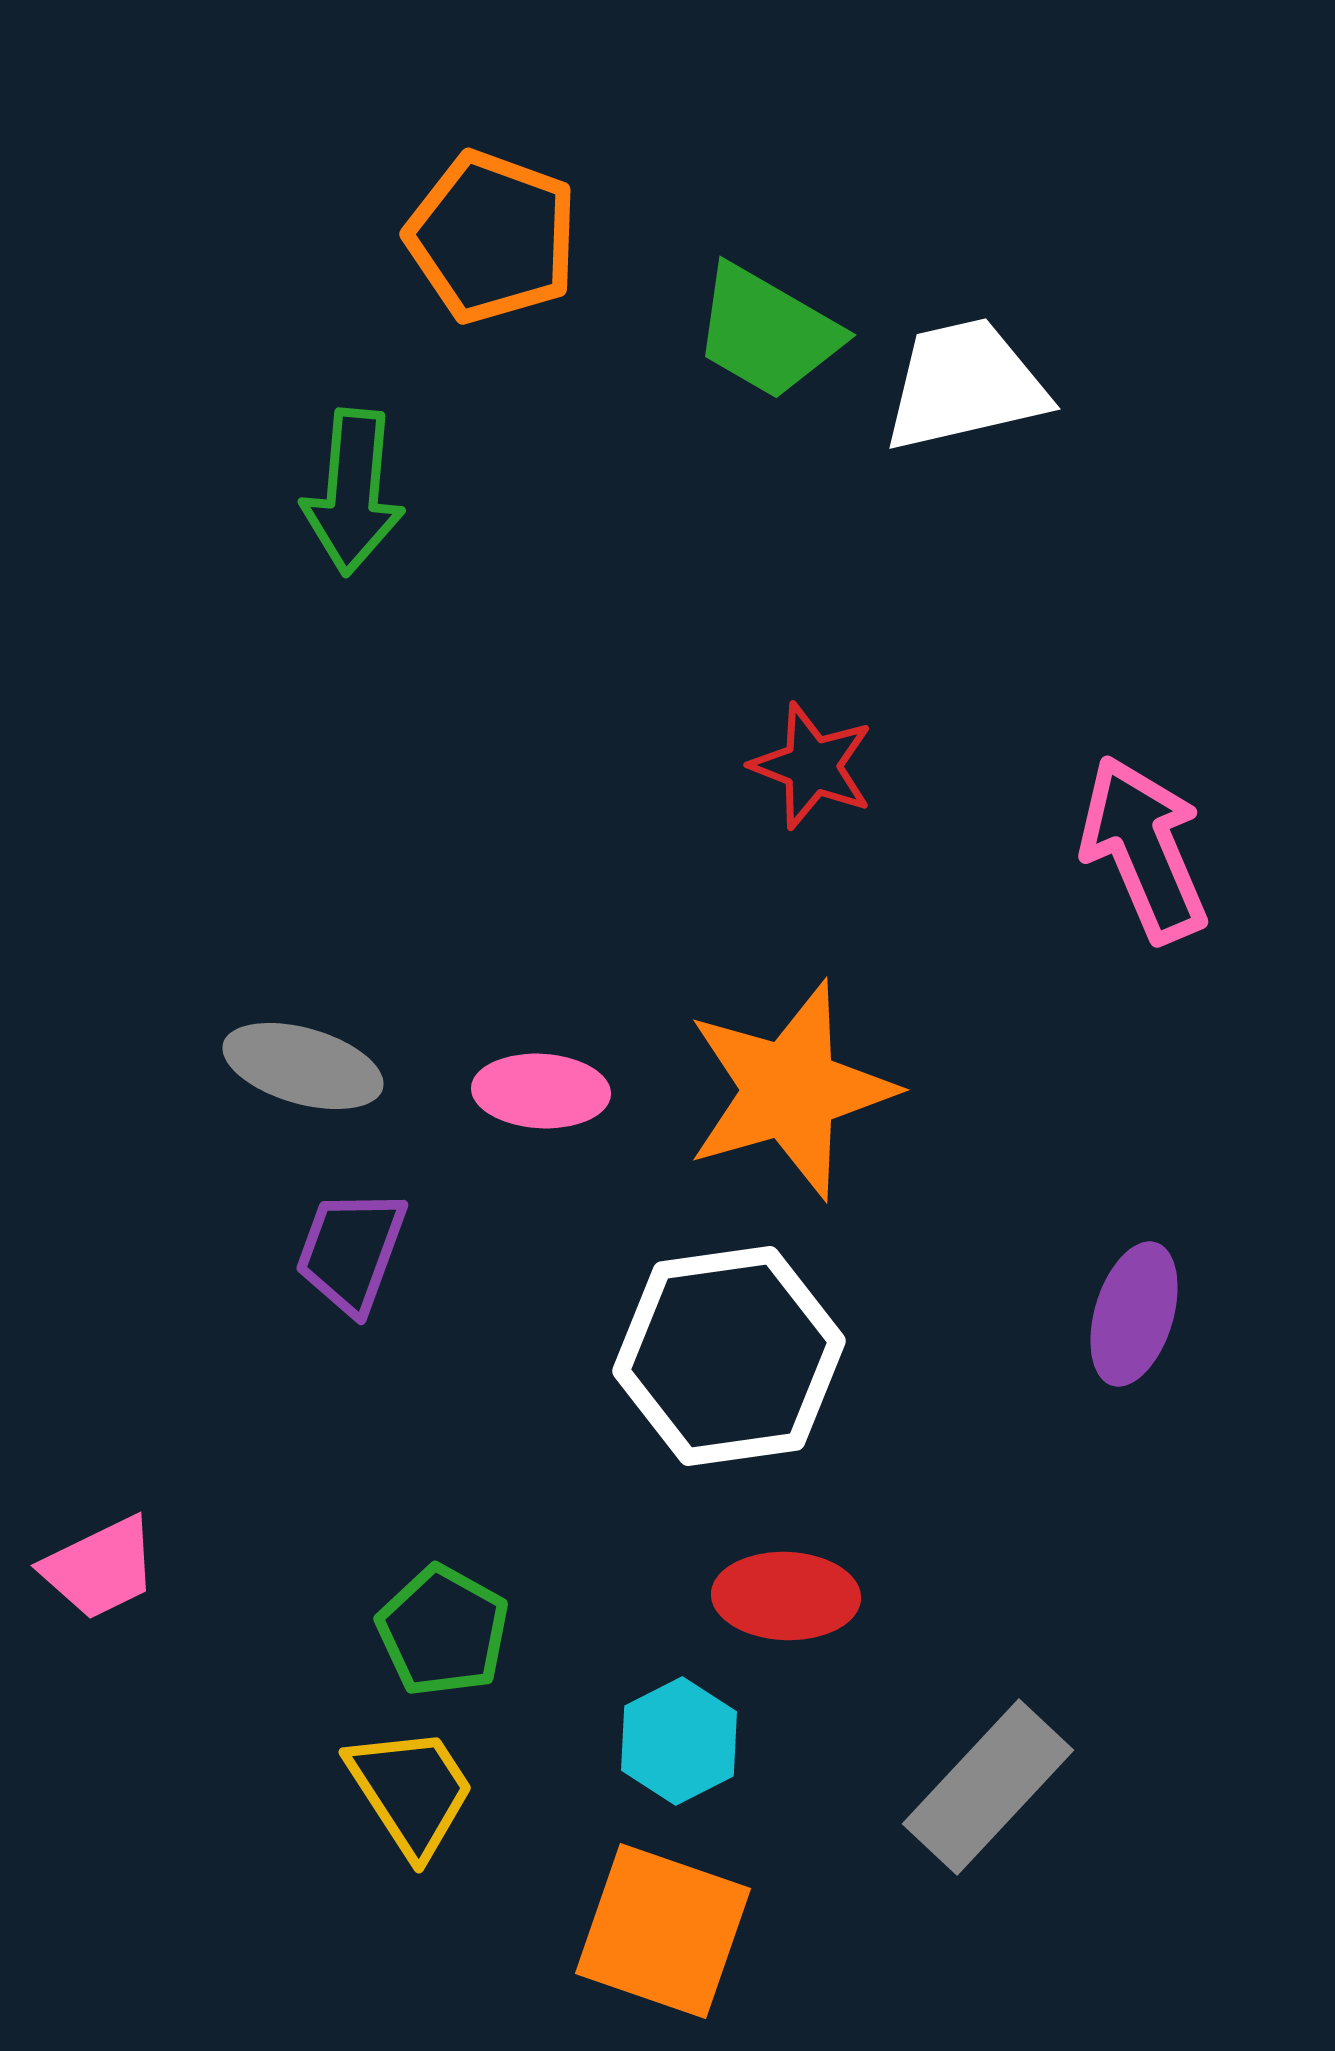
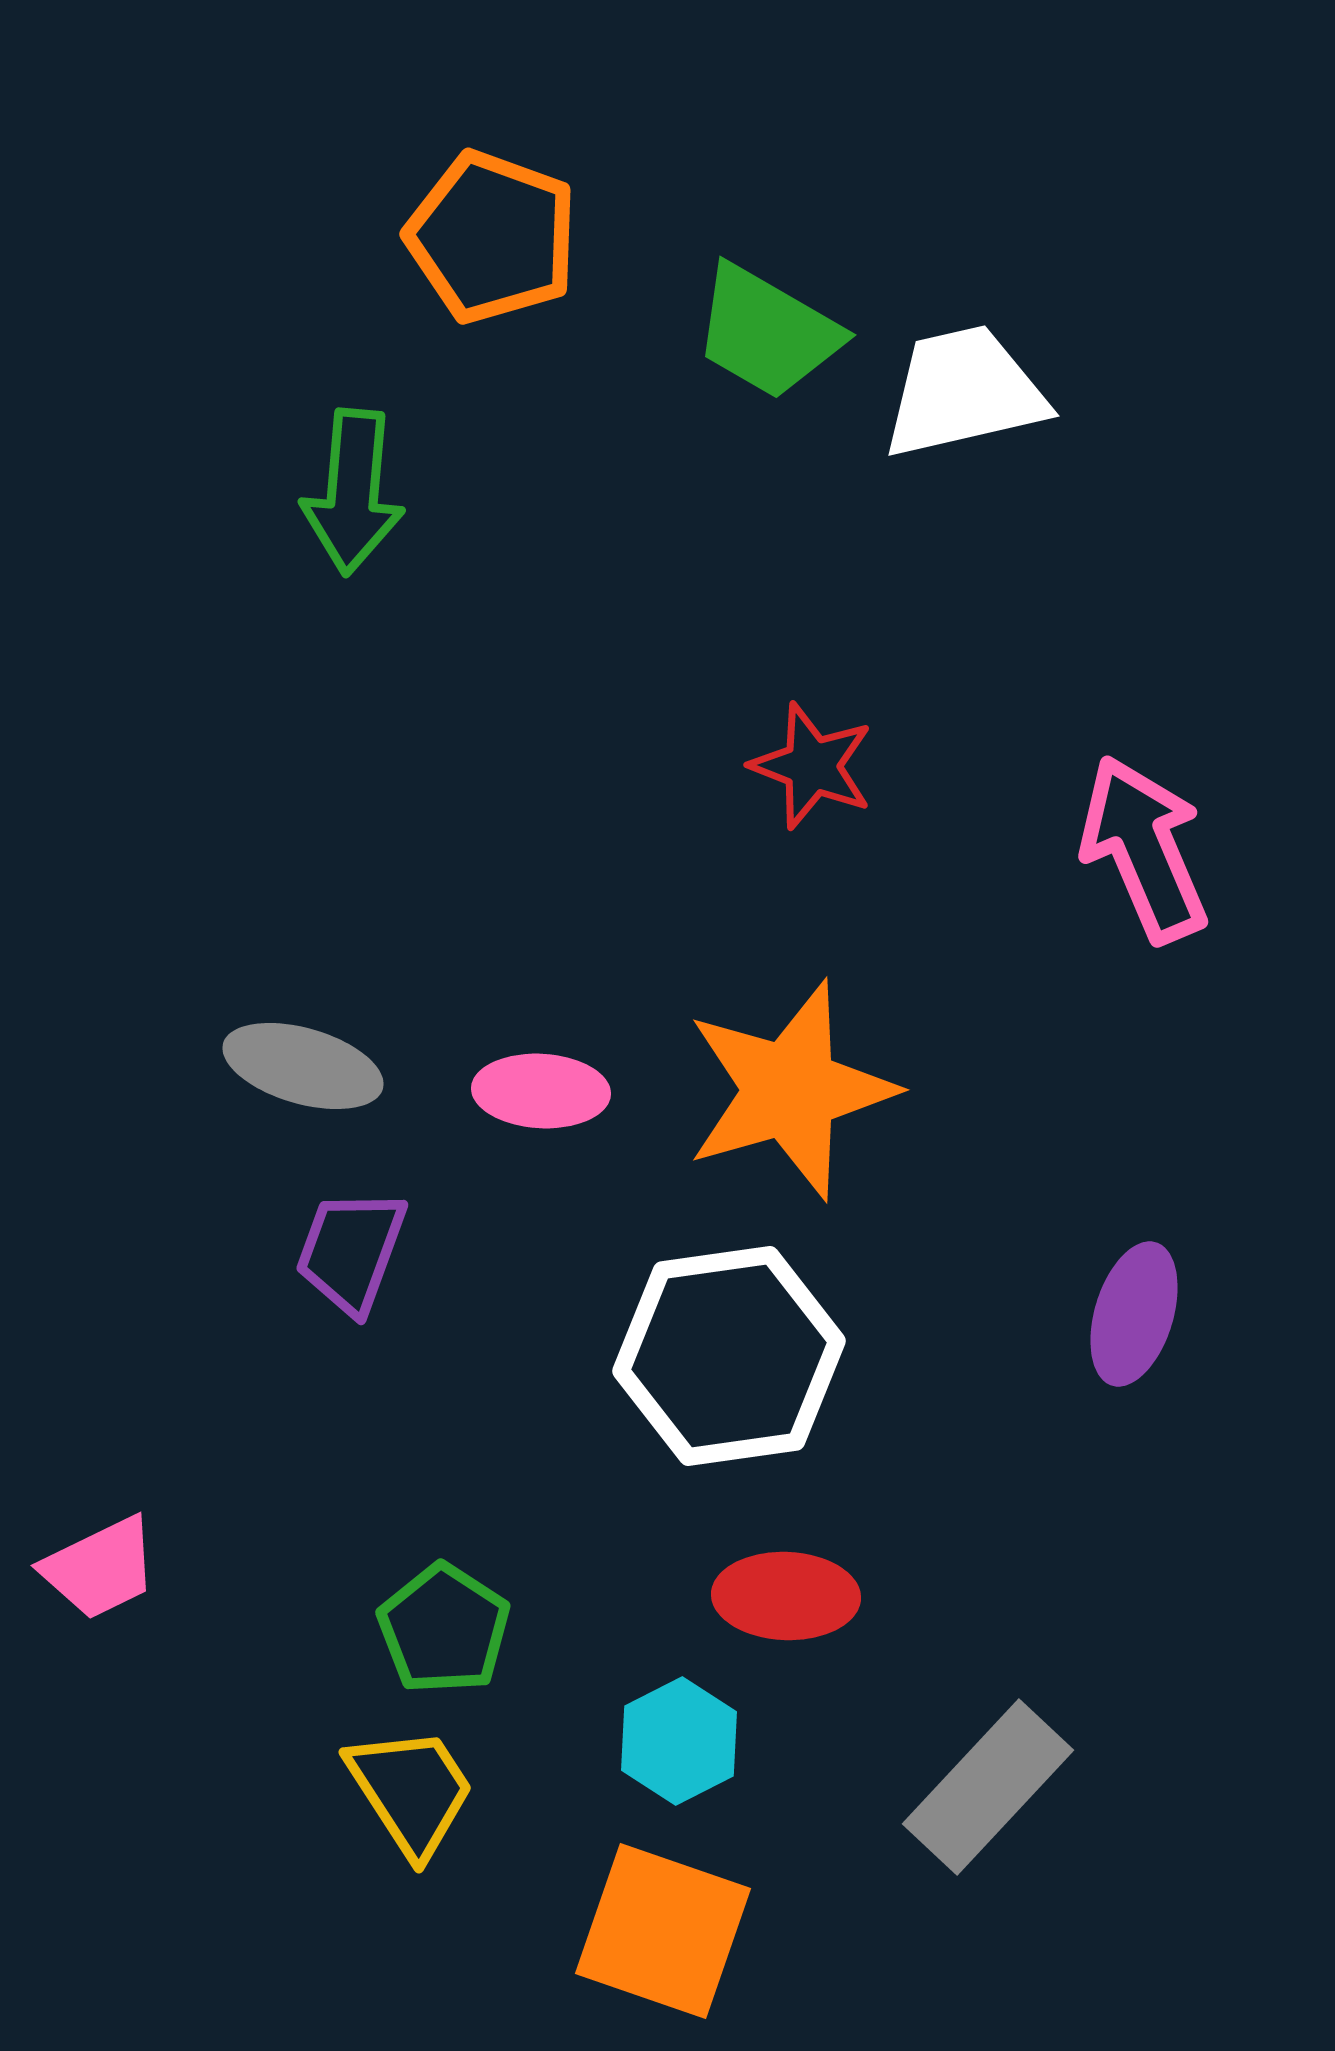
white trapezoid: moved 1 px left, 7 px down
green pentagon: moved 1 px right, 2 px up; rotated 4 degrees clockwise
